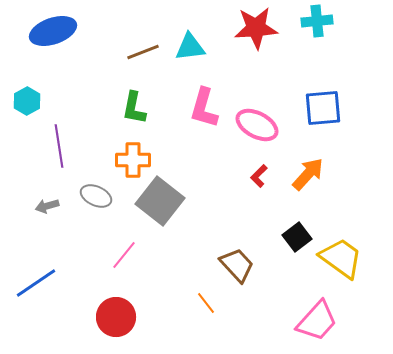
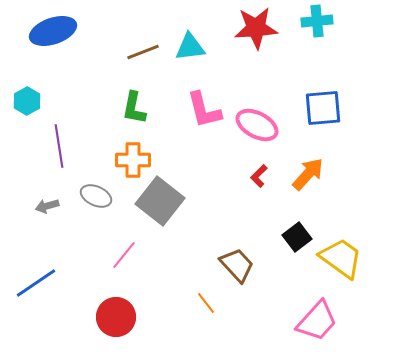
pink L-shape: moved 2 px down; rotated 30 degrees counterclockwise
